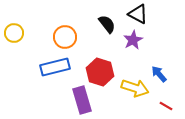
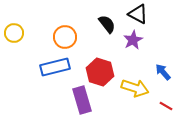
blue arrow: moved 4 px right, 2 px up
